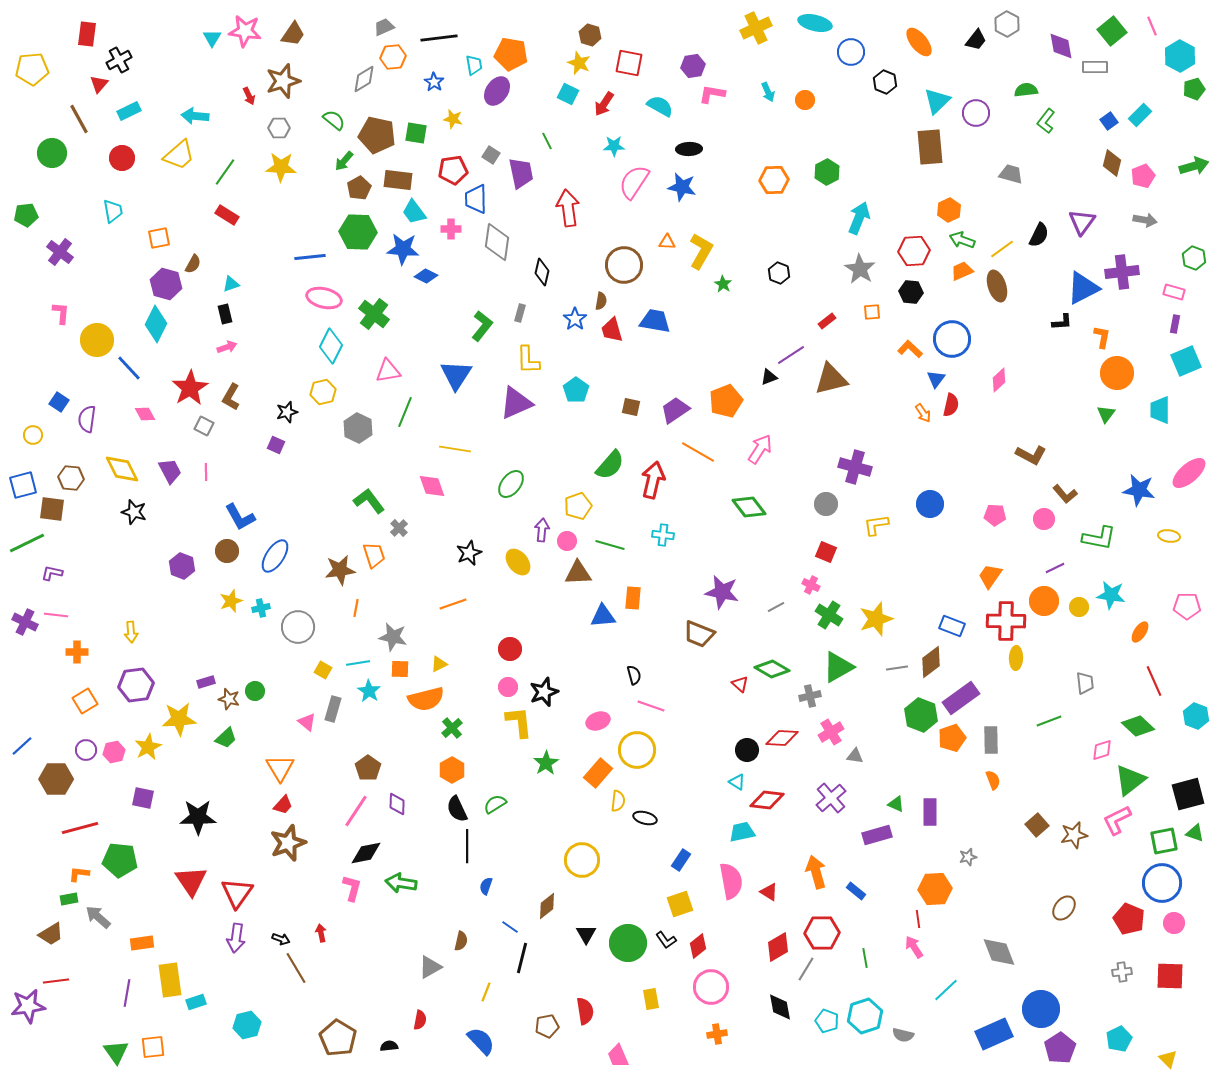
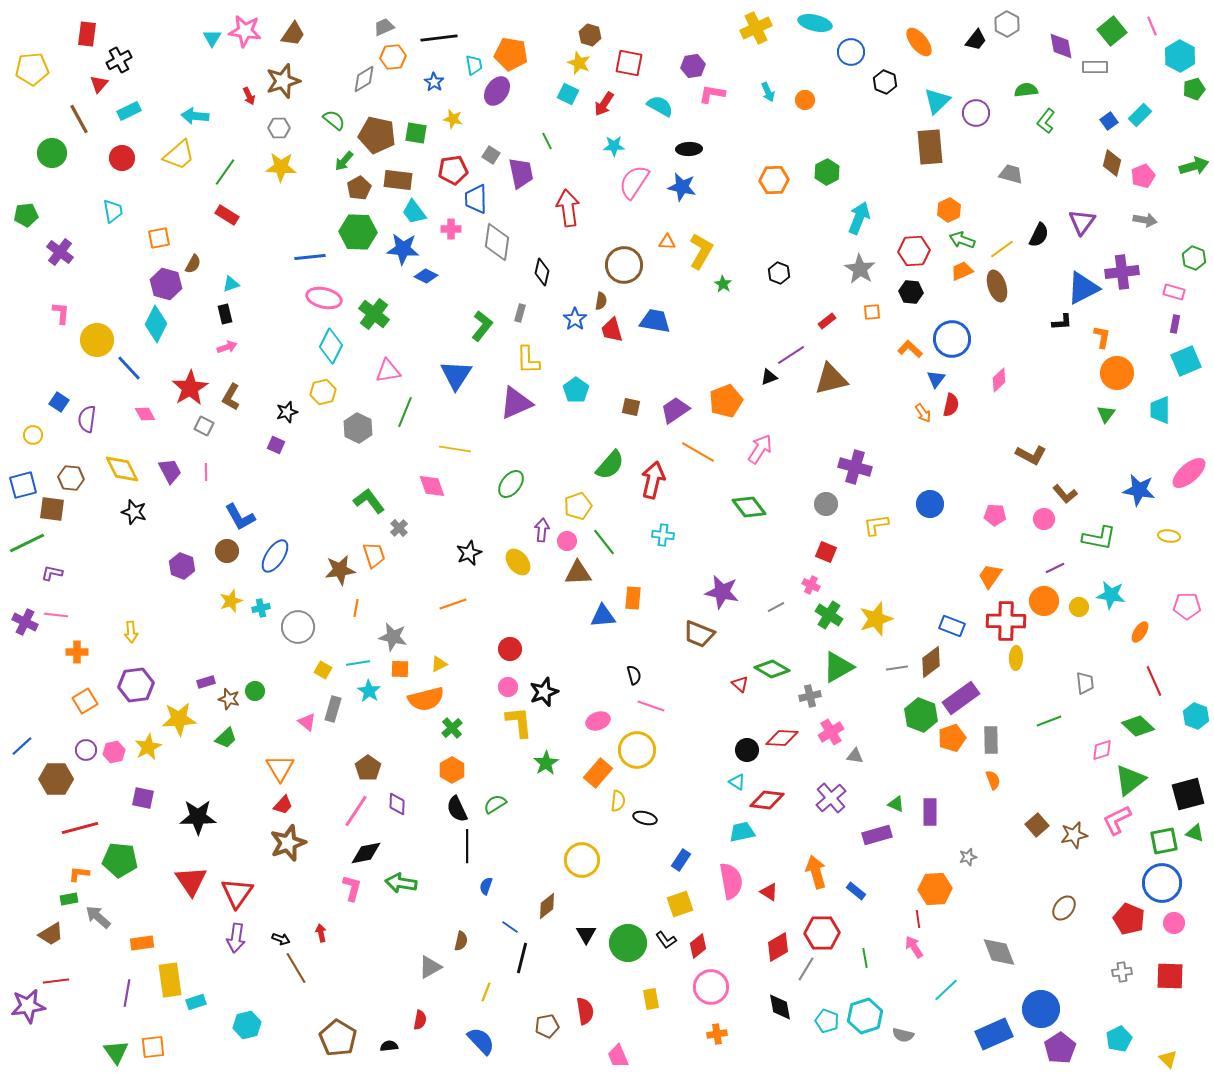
green line at (610, 545): moved 6 px left, 3 px up; rotated 36 degrees clockwise
